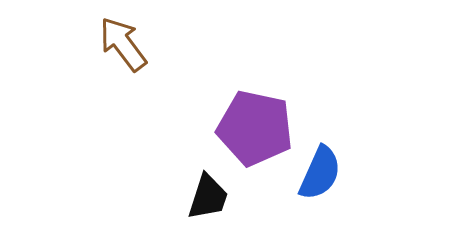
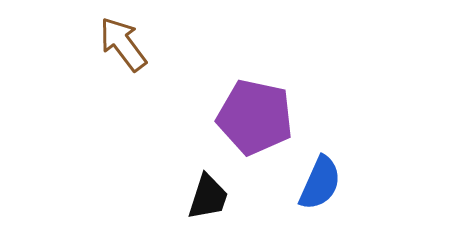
purple pentagon: moved 11 px up
blue semicircle: moved 10 px down
